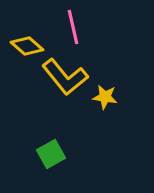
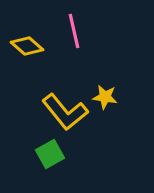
pink line: moved 1 px right, 4 px down
yellow L-shape: moved 35 px down
green square: moved 1 px left
